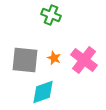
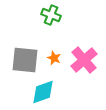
pink cross: rotated 12 degrees clockwise
